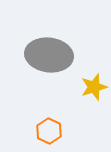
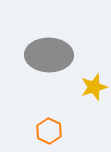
gray ellipse: rotated 6 degrees counterclockwise
